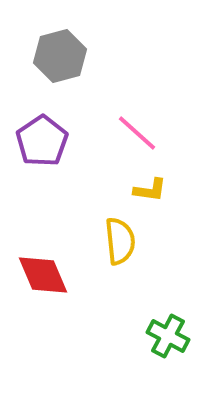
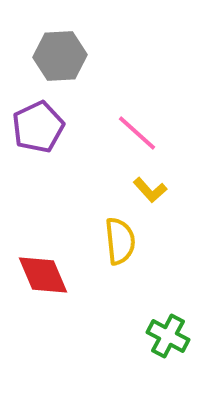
gray hexagon: rotated 12 degrees clockwise
purple pentagon: moved 4 px left, 14 px up; rotated 9 degrees clockwise
yellow L-shape: rotated 40 degrees clockwise
